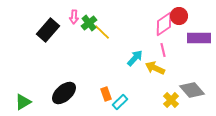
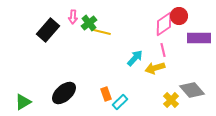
pink arrow: moved 1 px left
yellow line: rotated 30 degrees counterclockwise
yellow arrow: rotated 42 degrees counterclockwise
